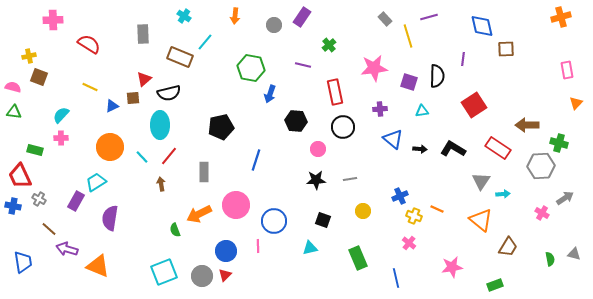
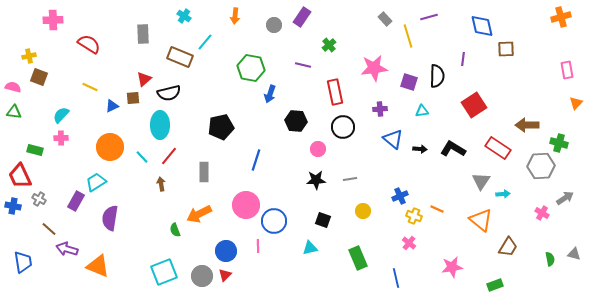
pink circle at (236, 205): moved 10 px right
